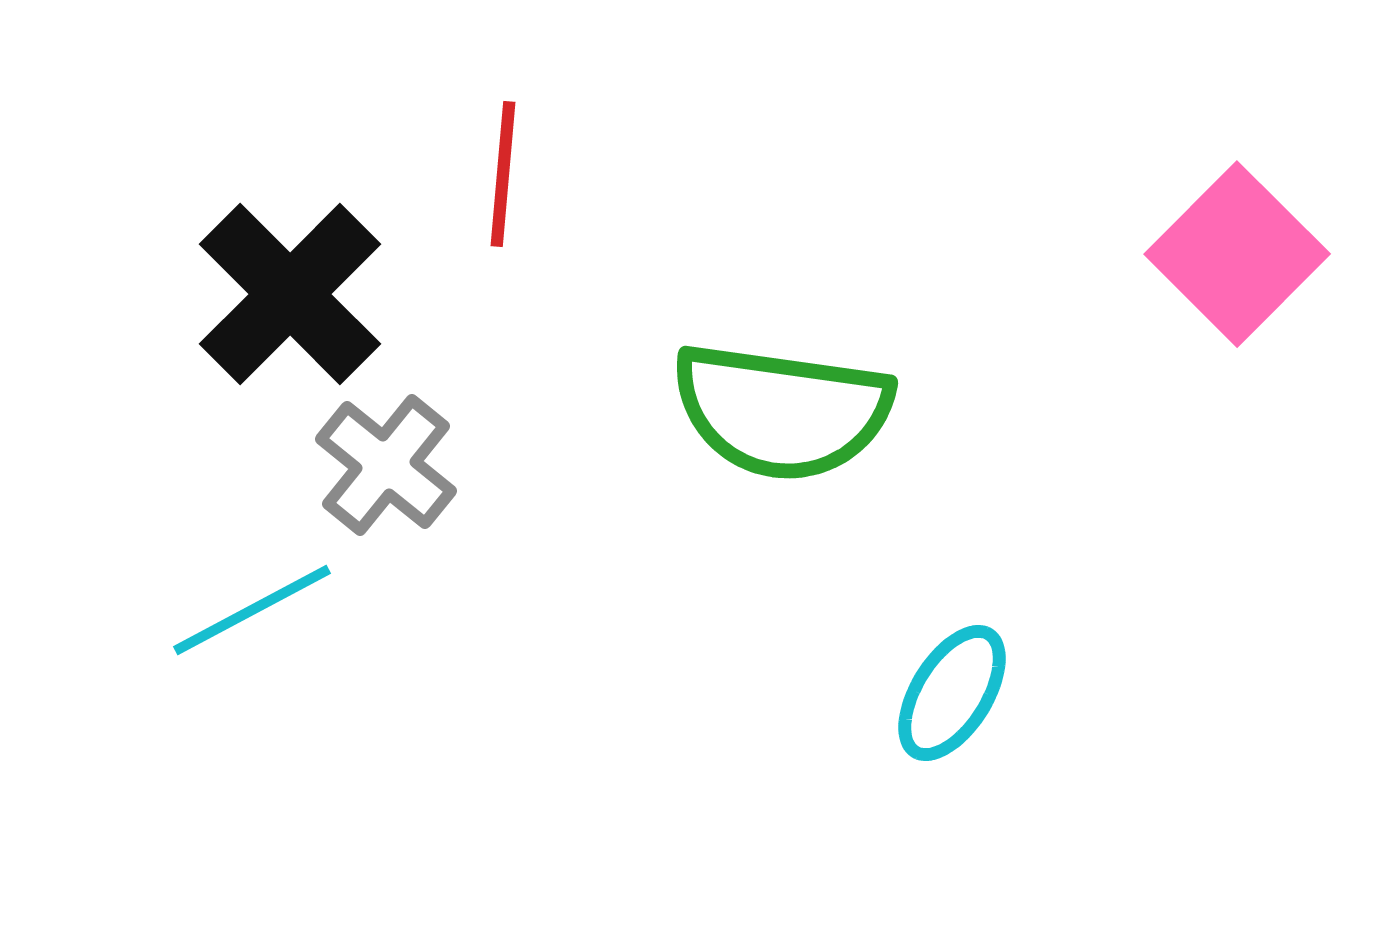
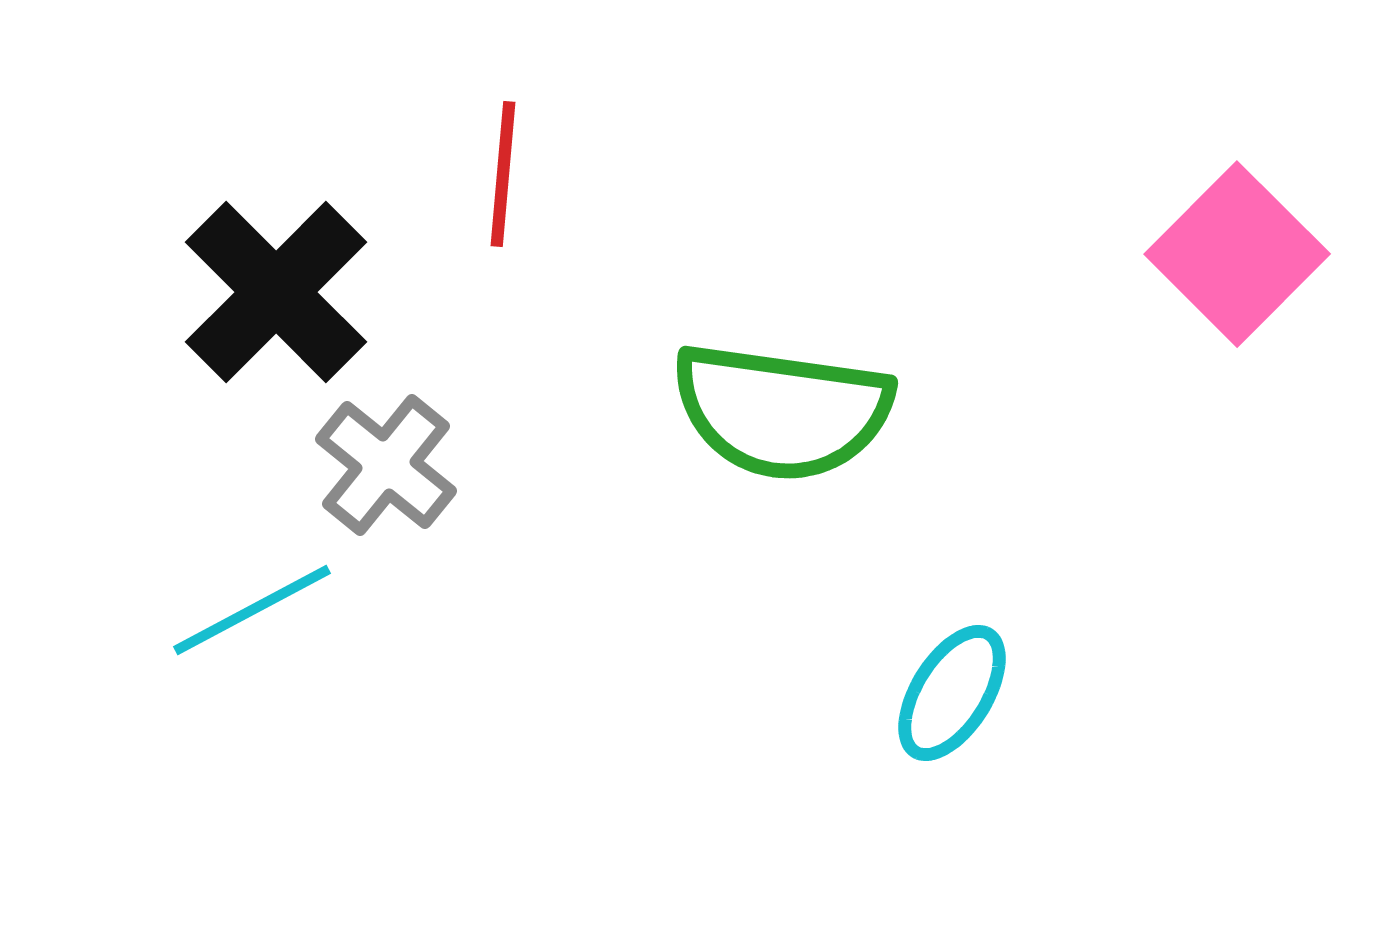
black cross: moved 14 px left, 2 px up
